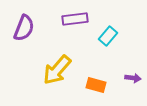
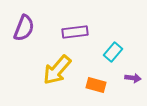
purple rectangle: moved 13 px down
cyan rectangle: moved 5 px right, 16 px down
